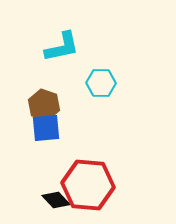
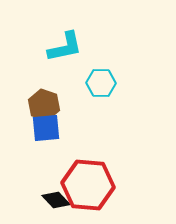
cyan L-shape: moved 3 px right
